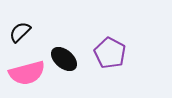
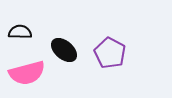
black semicircle: rotated 45 degrees clockwise
black ellipse: moved 9 px up
